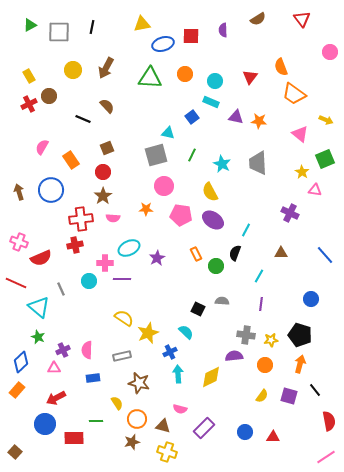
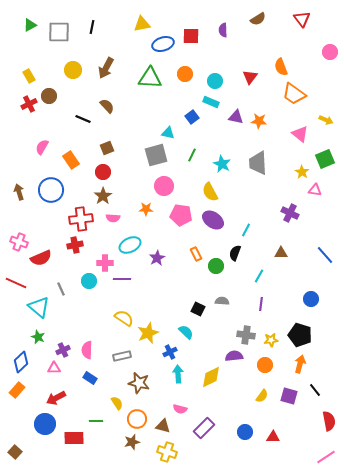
cyan ellipse at (129, 248): moved 1 px right, 3 px up
blue rectangle at (93, 378): moved 3 px left; rotated 40 degrees clockwise
